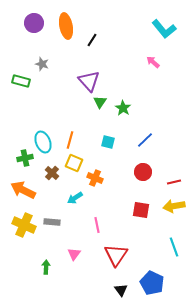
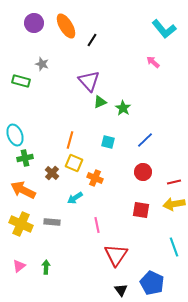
orange ellipse: rotated 20 degrees counterclockwise
green triangle: rotated 32 degrees clockwise
cyan ellipse: moved 28 px left, 7 px up
yellow arrow: moved 2 px up
yellow cross: moved 3 px left, 1 px up
pink triangle: moved 55 px left, 12 px down; rotated 16 degrees clockwise
